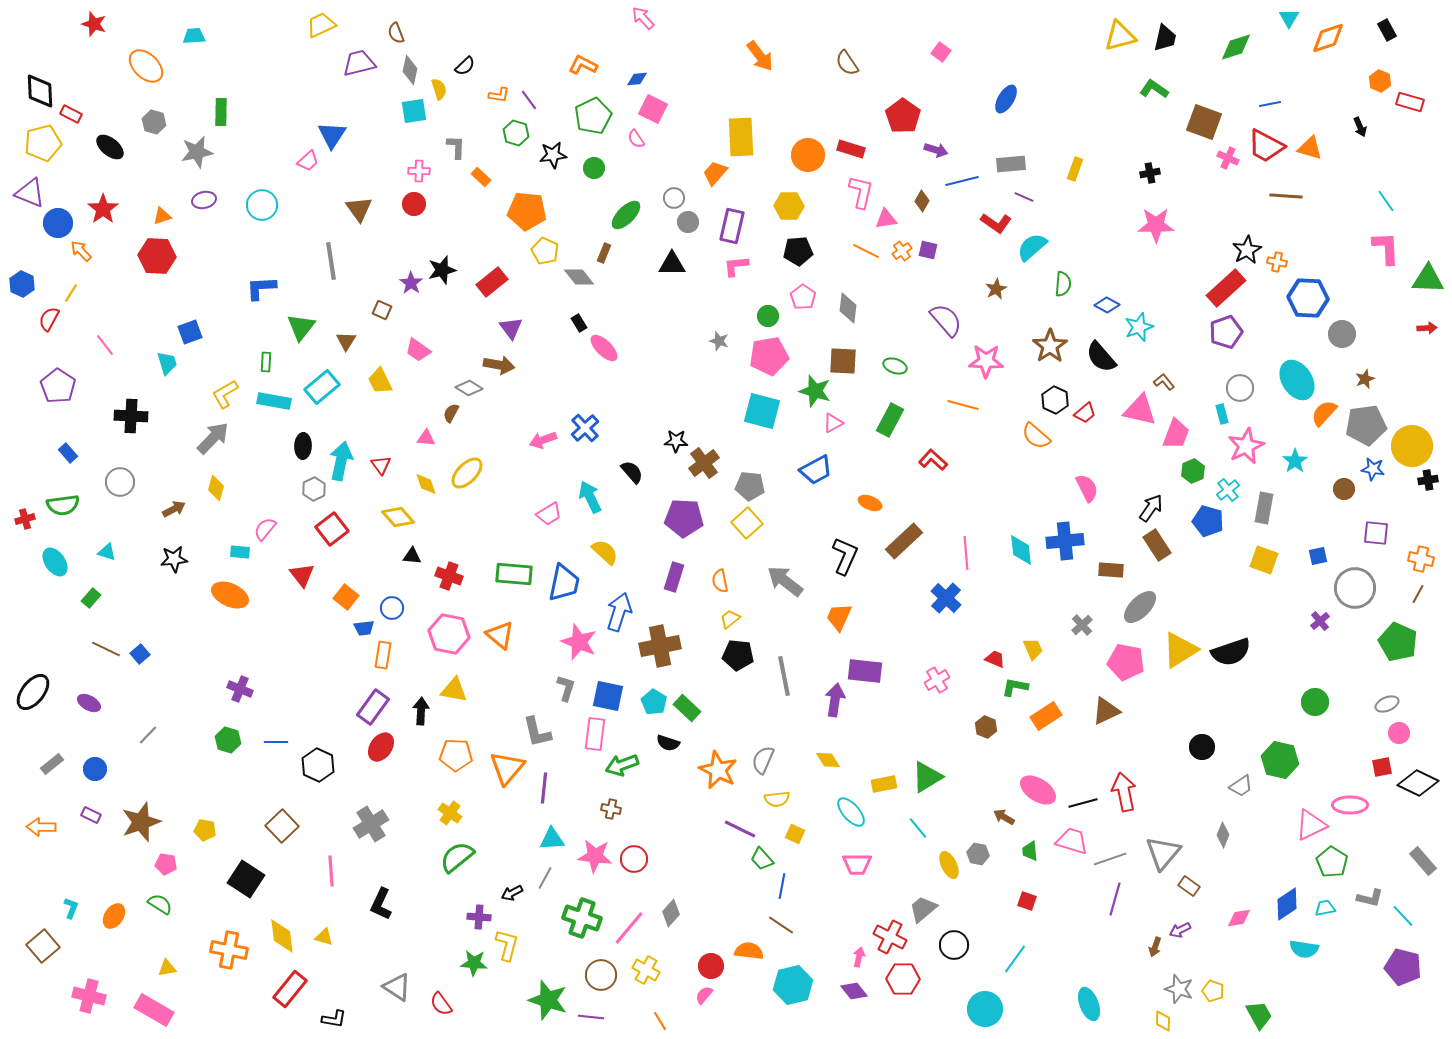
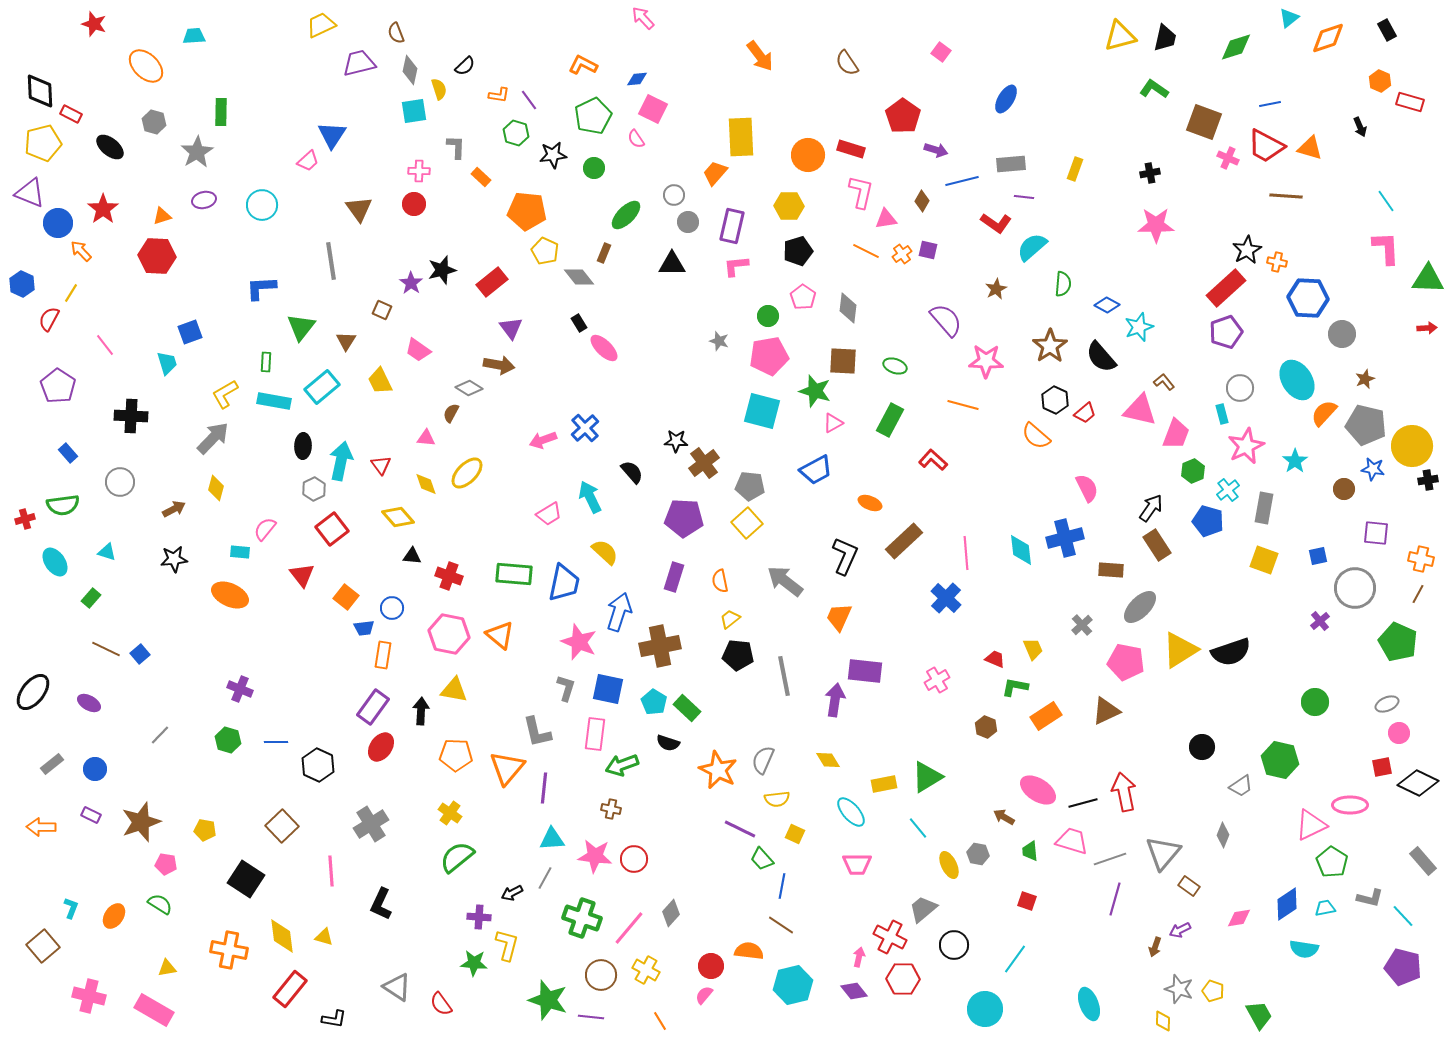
cyan triangle at (1289, 18): rotated 20 degrees clockwise
gray star at (197, 152): rotated 20 degrees counterclockwise
purple line at (1024, 197): rotated 18 degrees counterclockwise
gray circle at (674, 198): moved 3 px up
black pentagon at (798, 251): rotated 12 degrees counterclockwise
orange cross at (902, 251): moved 3 px down
gray pentagon at (1366, 425): rotated 21 degrees clockwise
blue cross at (1065, 541): moved 3 px up; rotated 9 degrees counterclockwise
blue square at (608, 696): moved 7 px up
gray line at (148, 735): moved 12 px right
